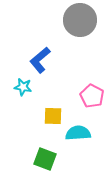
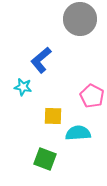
gray circle: moved 1 px up
blue L-shape: moved 1 px right
